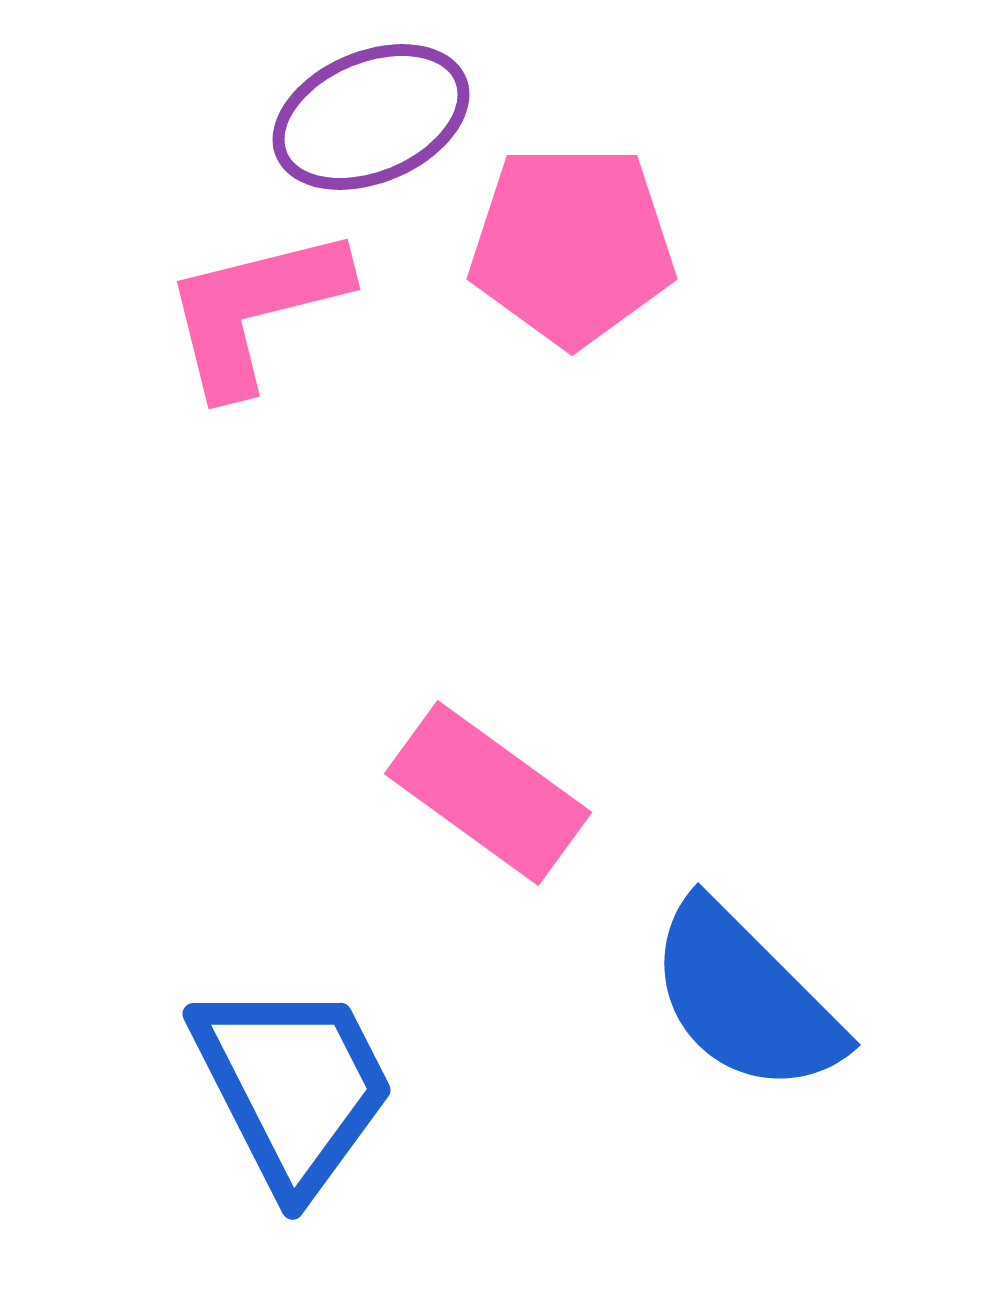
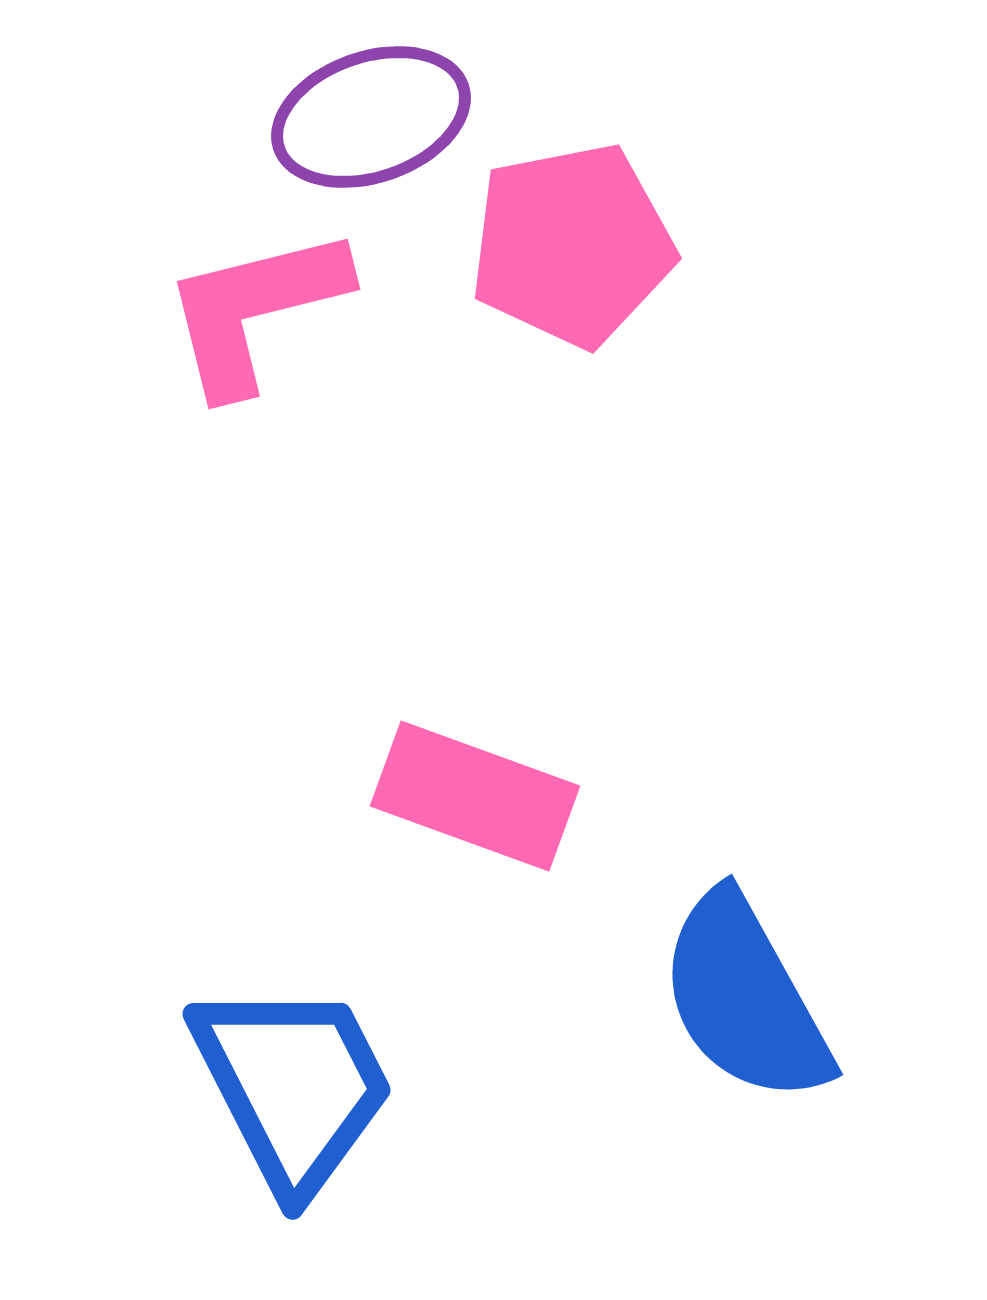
purple ellipse: rotated 4 degrees clockwise
pink pentagon: rotated 11 degrees counterclockwise
pink rectangle: moved 13 px left, 3 px down; rotated 16 degrees counterclockwise
blue semicircle: rotated 16 degrees clockwise
